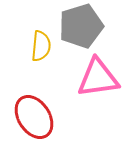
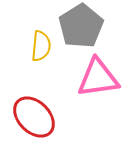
gray pentagon: rotated 15 degrees counterclockwise
red ellipse: rotated 12 degrees counterclockwise
